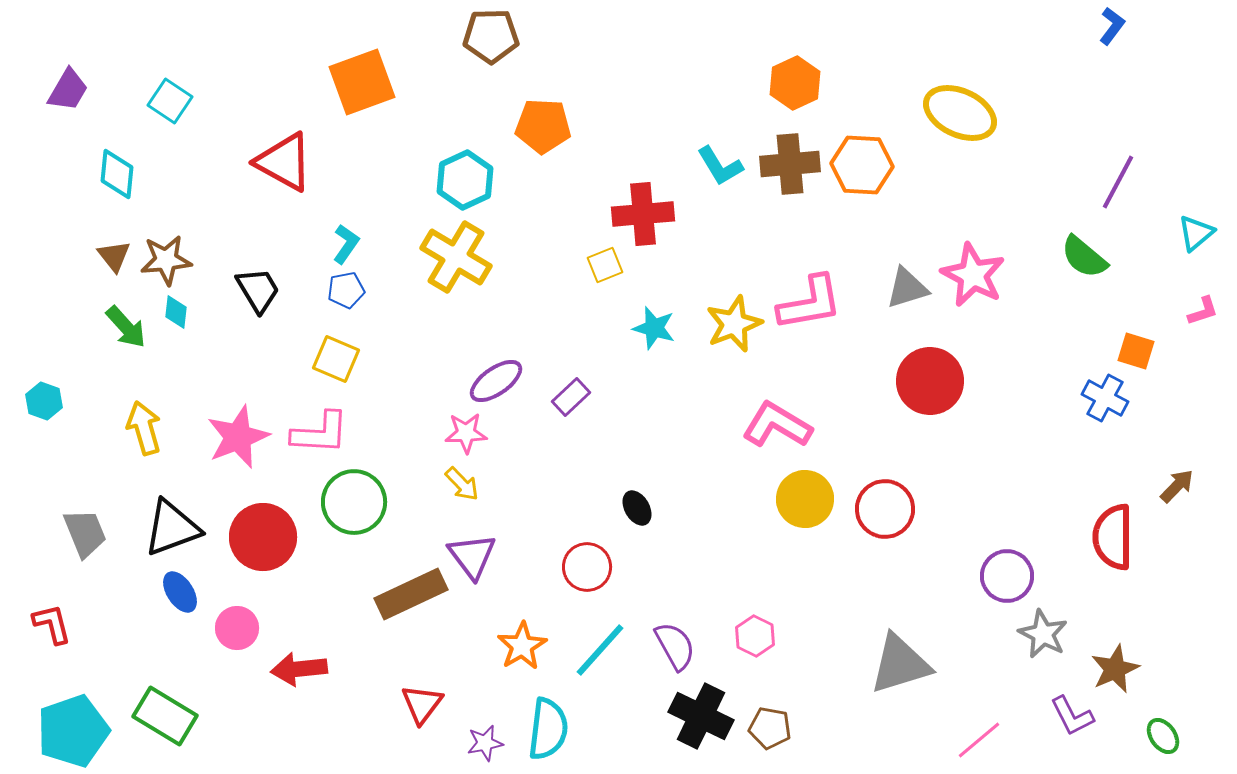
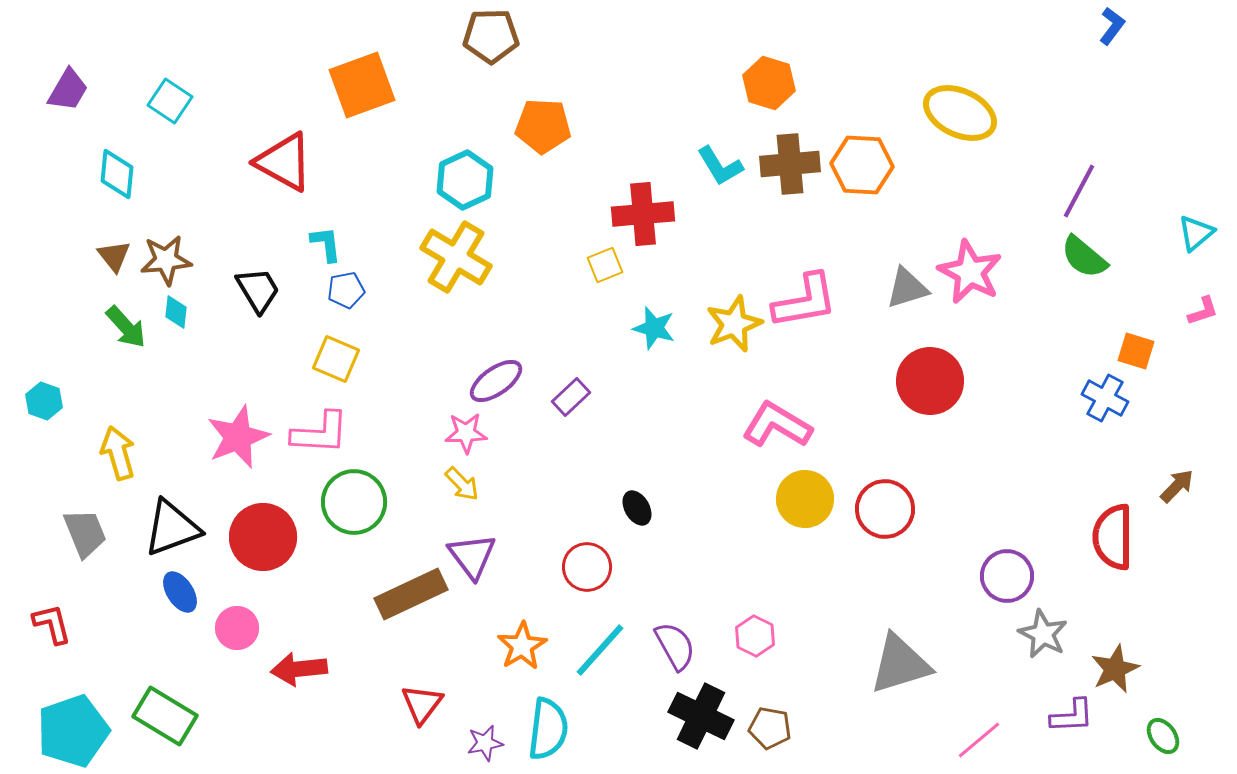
orange square at (362, 82): moved 3 px down
orange hexagon at (795, 83): moved 26 px left; rotated 18 degrees counterclockwise
purple line at (1118, 182): moved 39 px left, 9 px down
cyan L-shape at (346, 244): moved 20 px left; rotated 42 degrees counterclockwise
pink star at (973, 275): moved 3 px left, 3 px up
pink L-shape at (810, 303): moved 5 px left, 2 px up
yellow arrow at (144, 428): moved 26 px left, 25 px down
purple L-shape at (1072, 716): rotated 66 degrees counterclockwise
